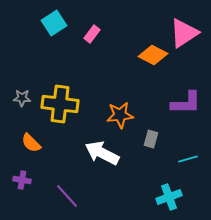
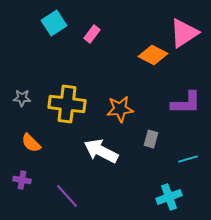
yellow cross: moved 7 px right
orange star: moved 6 px up
white arrow: moved 1 px left, 2 px up
